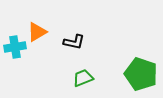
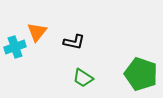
orange triangle: rotated 20 degrees counterclockwise
cyan cross: rotated 10 degrees counterclockwise
green trapezoid: rotated 125 degrees counterclockwise
